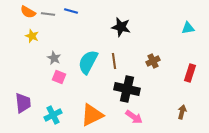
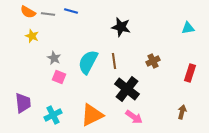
black cross: rotated 25 degrees clockwise
